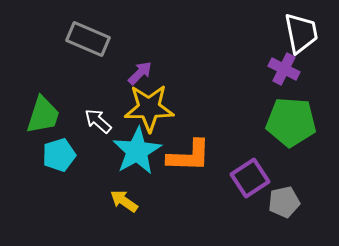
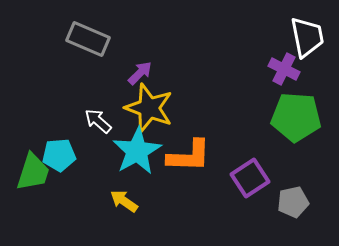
white trapezoid: moved 6 px right, 4 px down
yellow star: rotated 21 degrees clockwise
green trapezoid: moved 10 px left, 57 px down
green pentagon: moved 5 px right, 5 px up
cyan pentagon: rotated 12 degrees clockwise
gray pentagon: moved 9 px right
